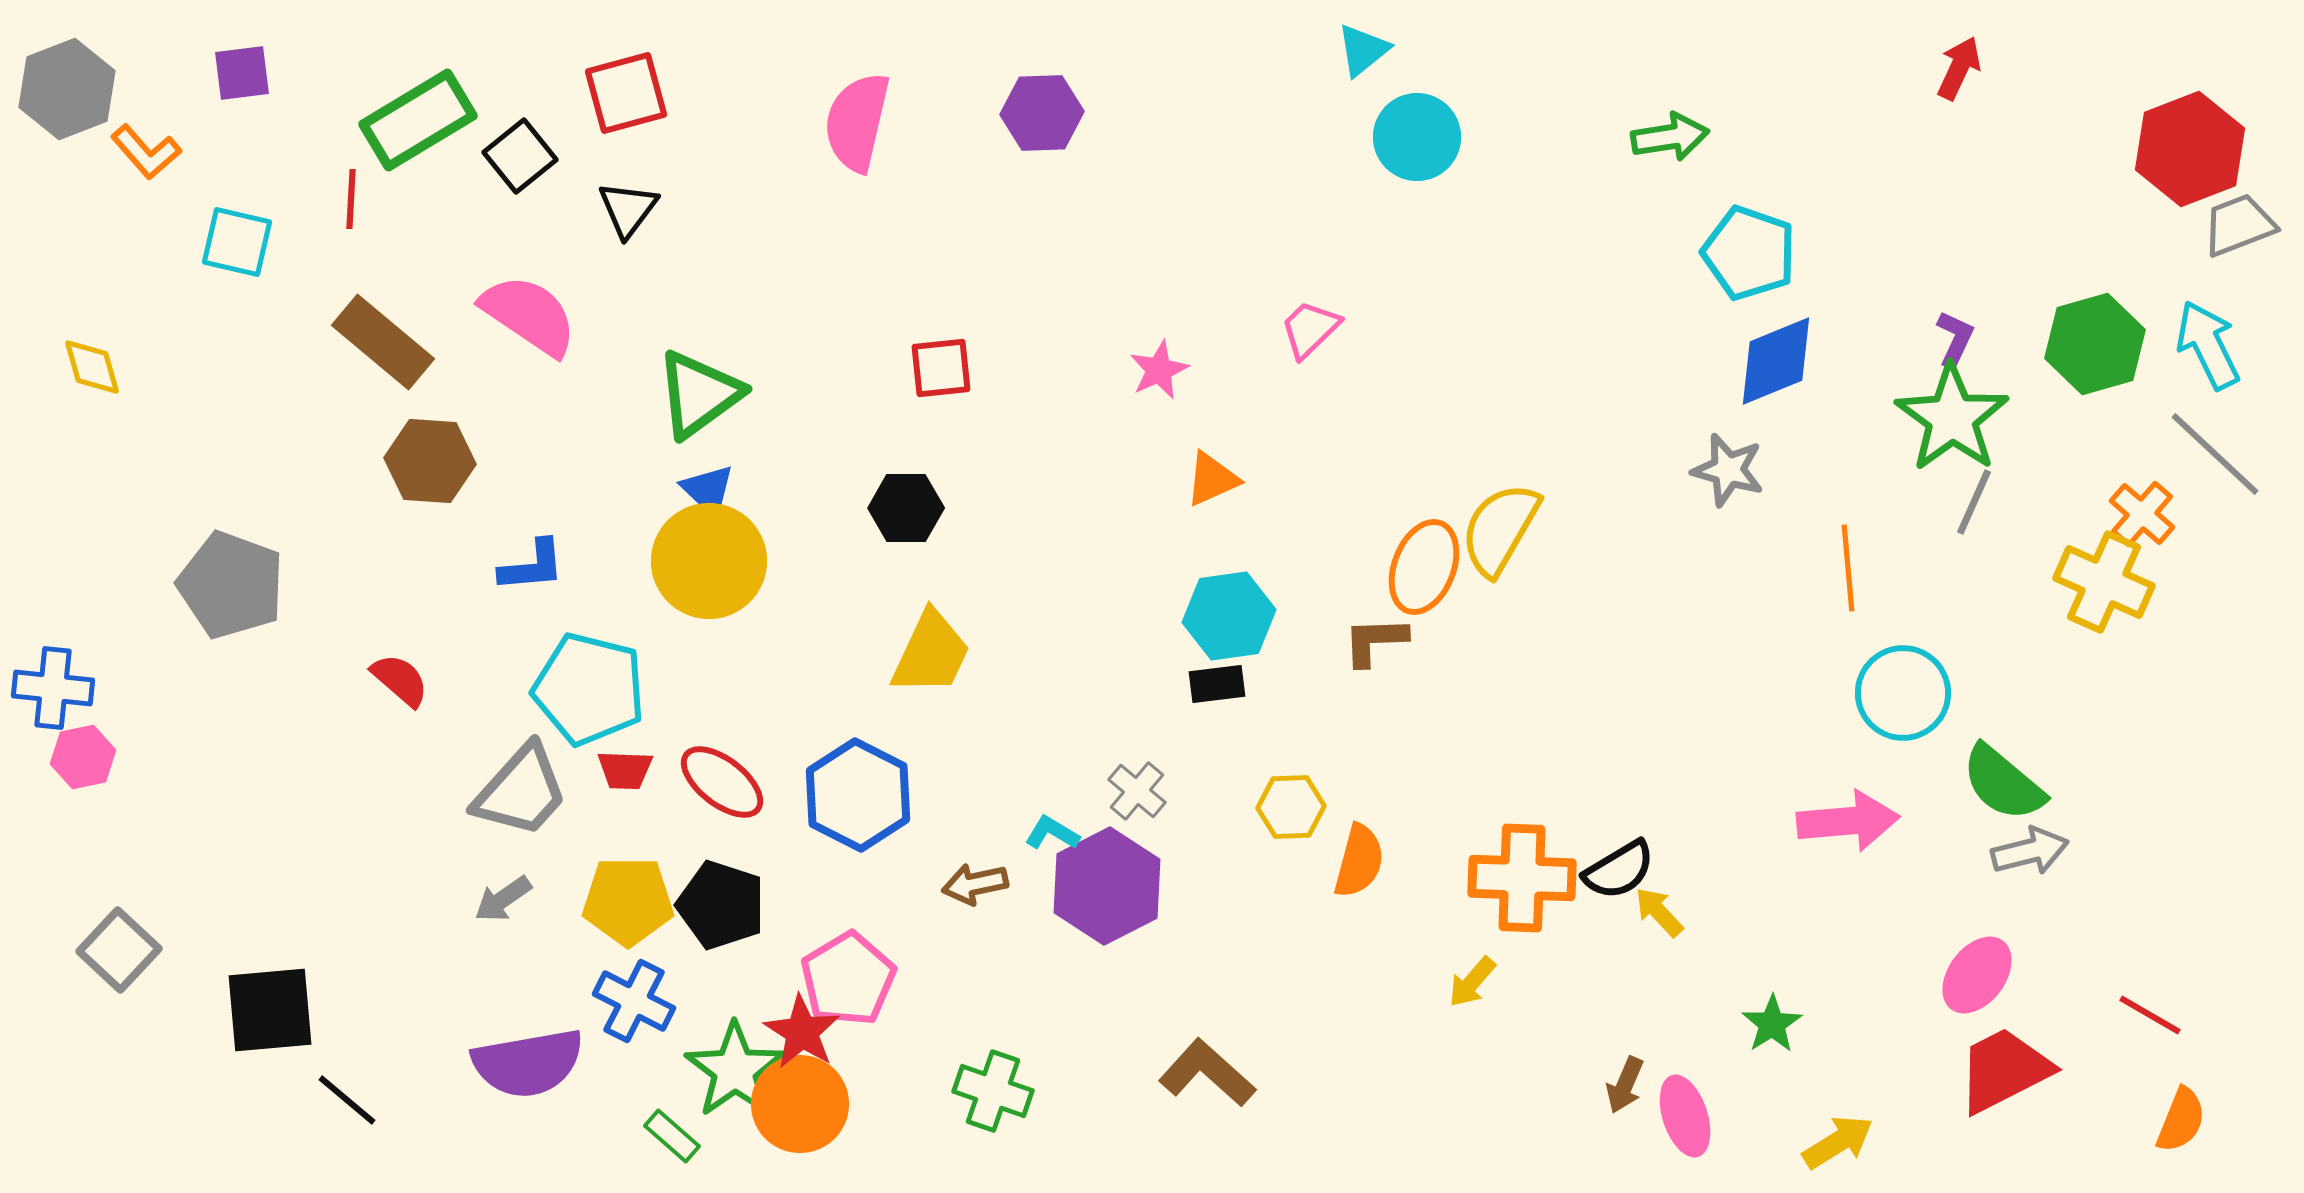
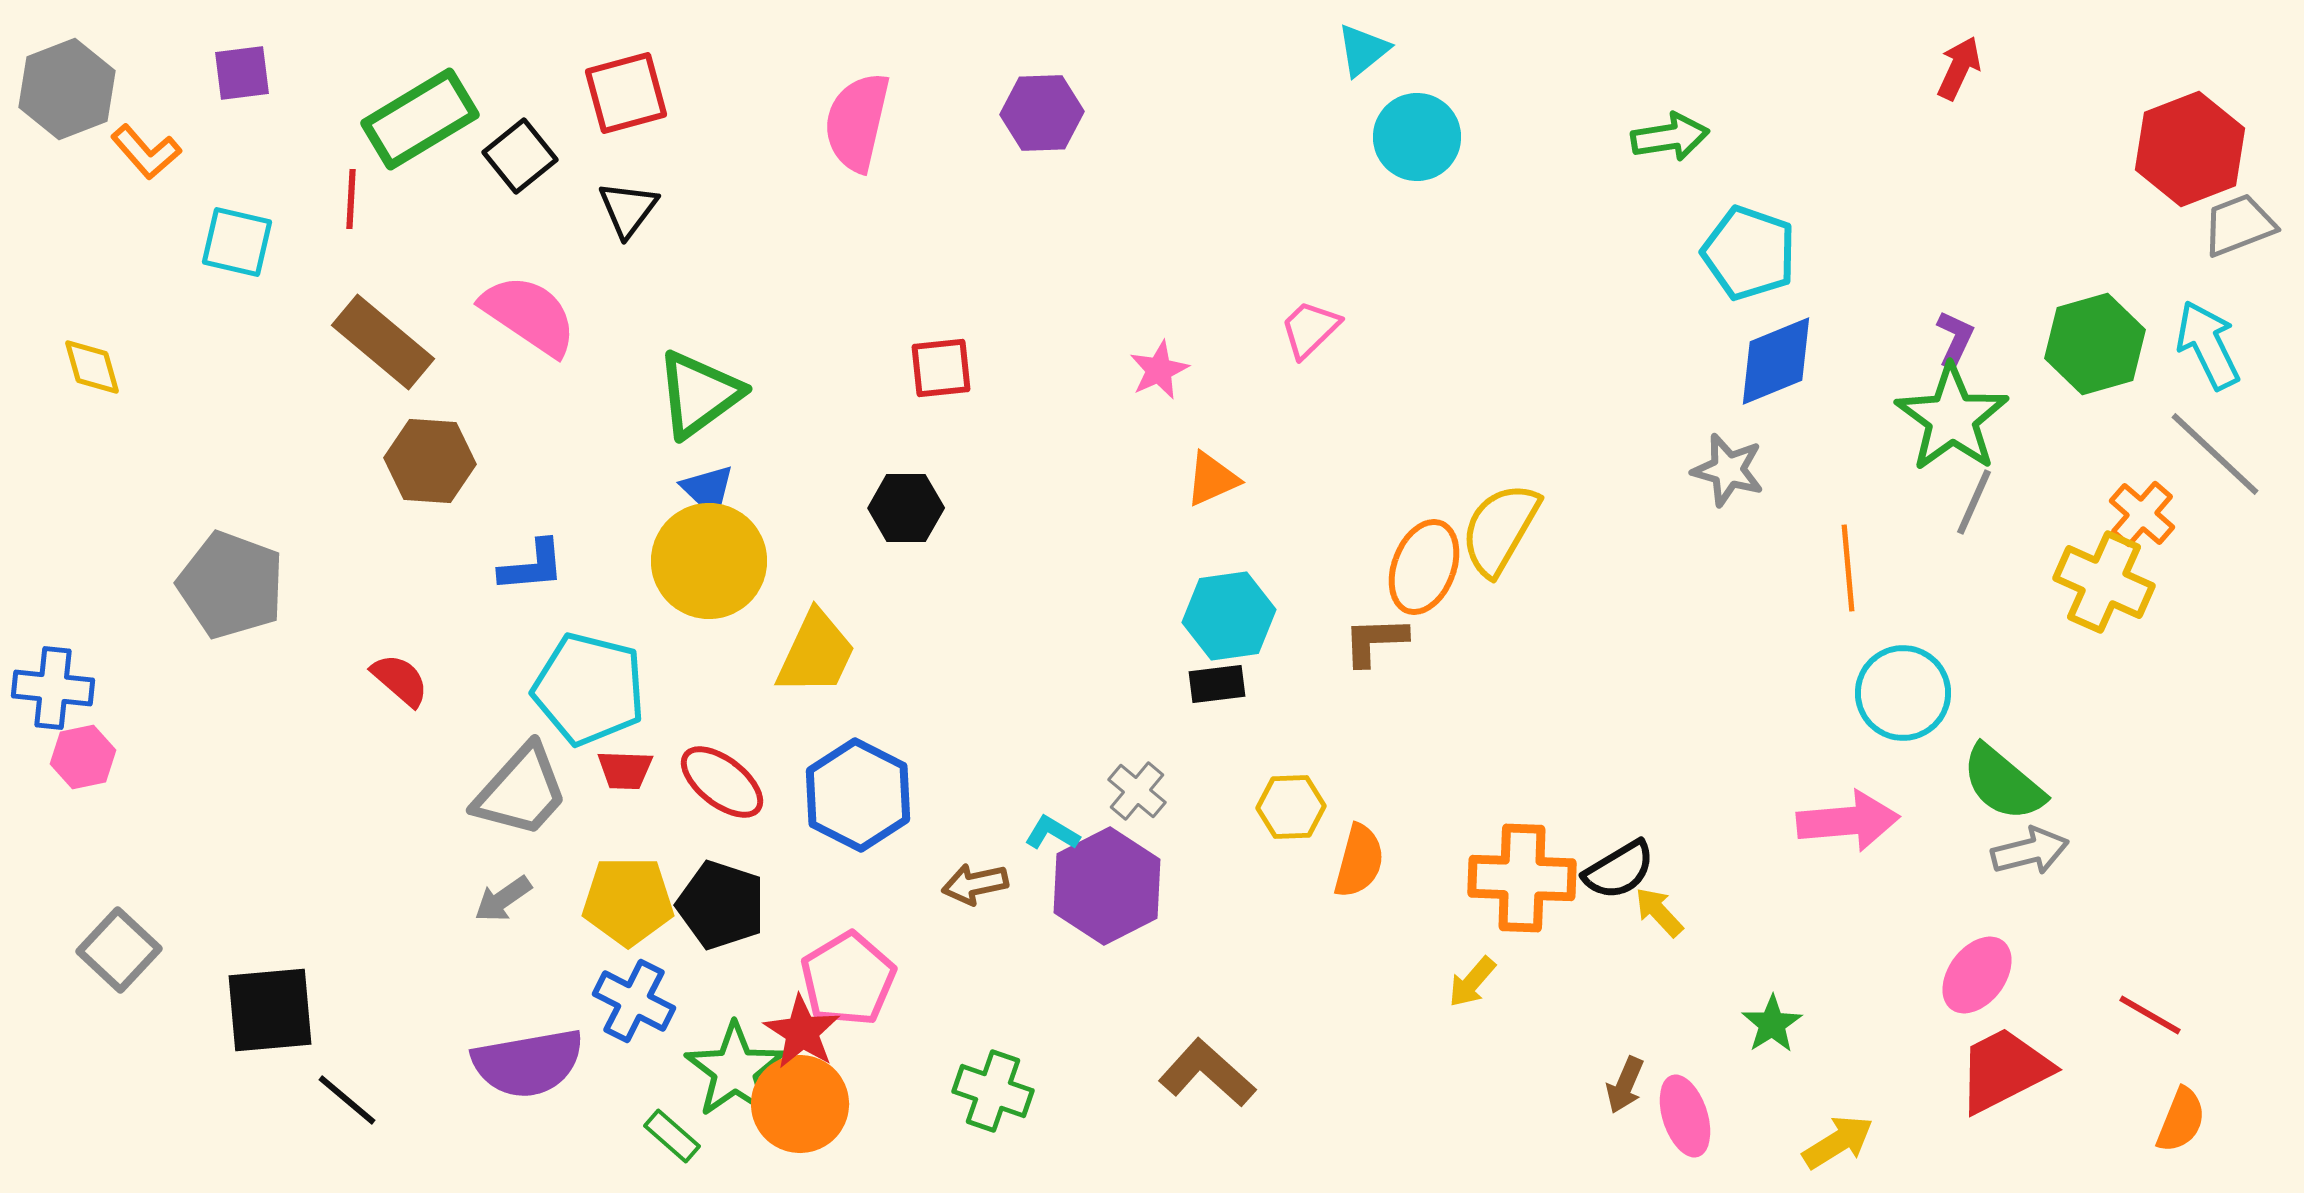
green rectangle at (418, 120): moved 2 px right, 1 px up
yellow trapezoid at (931, 653): moved 115 px left
